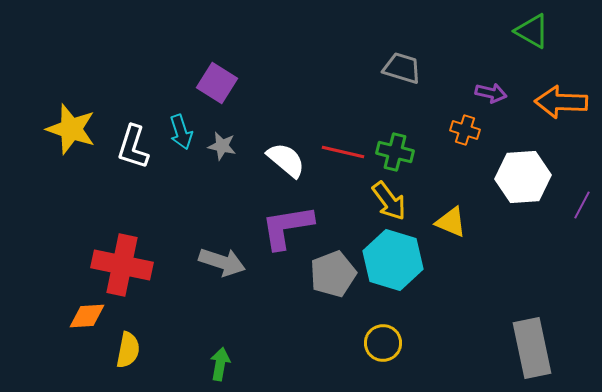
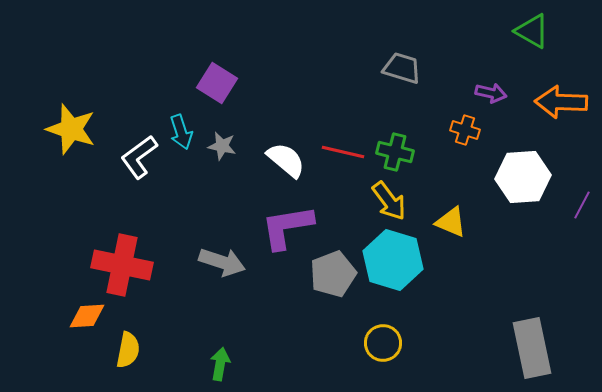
white L-shape: moved 6 px right, 10 px down; rotated 36 degrees clockwise
